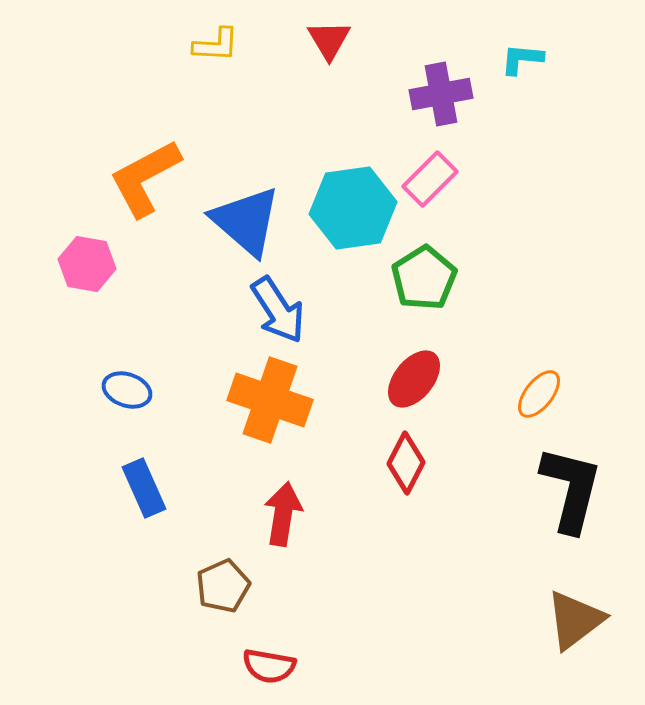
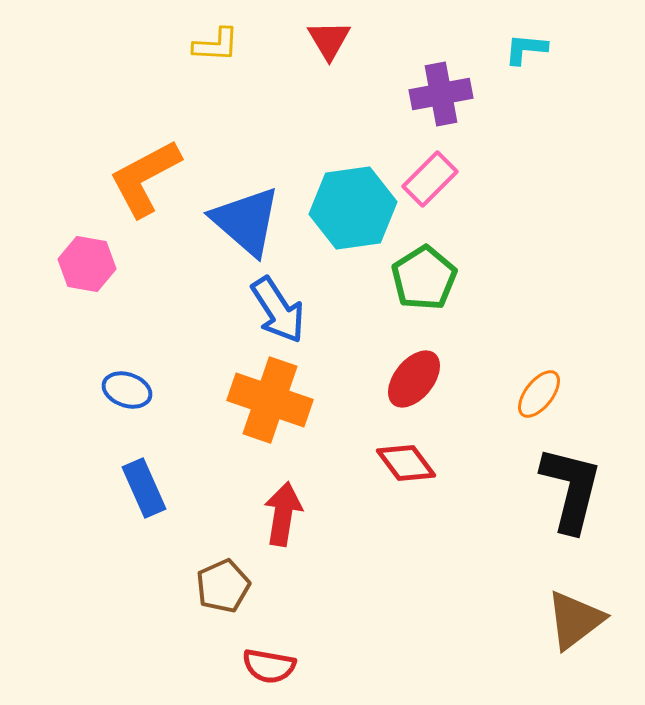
cyan L-shape: moved 4 px right, 10 px up
red diamond: rotated 64 degrees counterclockwise
